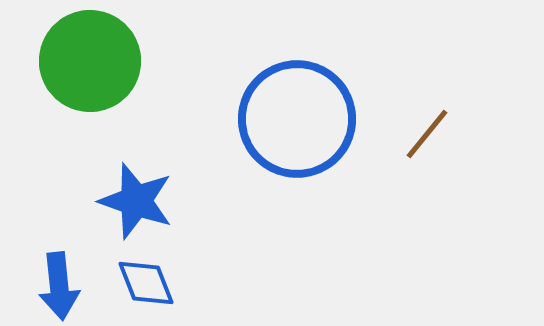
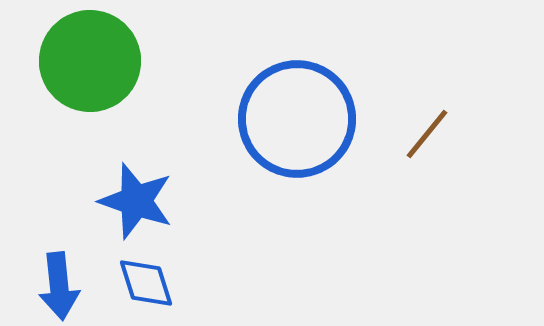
blue diamond: rotated 4 degrees clockwise
